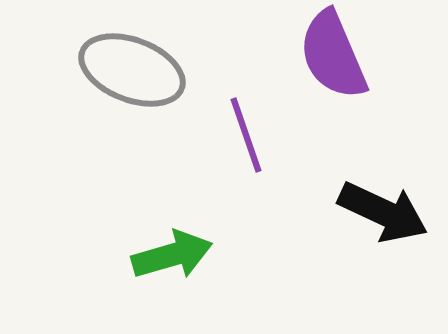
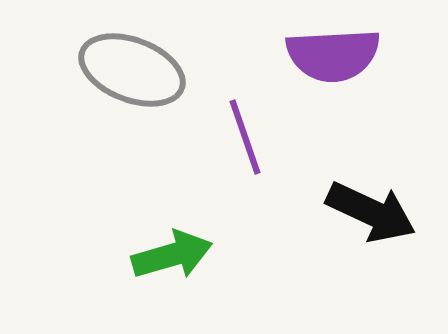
purple semicircle: rotated 70 degrees counterclockwise
purple line: moved 1 px left, 2 px down
black arrow: moved 12 px left
